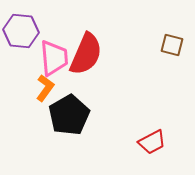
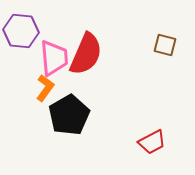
brown square: moved 7 px left
